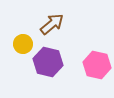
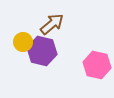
yellow circle: moved 2 px up
purple hexagon: moved 6 px left, 11 px up
